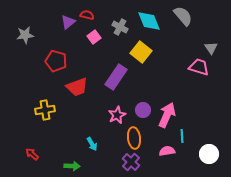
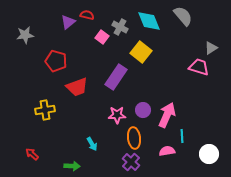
pink square: moved 8 px right; rotated 16 degrees counterclockwise
gray triangle: rotated 32 degrees clockwise
pink star: rotated 24 degrees clockwise
